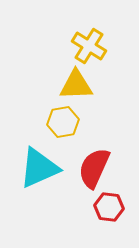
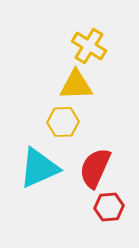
yellow hexagon: rotated 8 degrees clockwise
red semicircle: moved 1 px right
red hexagon: rotated 12 degrees counterclockwise
